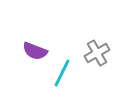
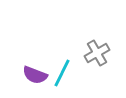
purple semicircle: moved 24 px down
